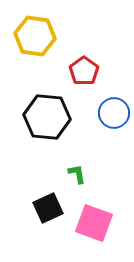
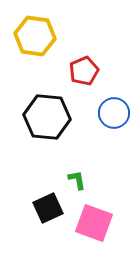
red pentagon: rotated 12 degrees clockwise
green L-shape: moved 6 px down
